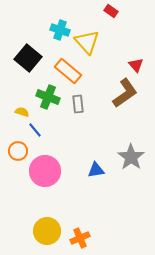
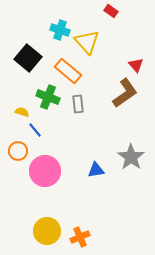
orange cross: moved 1 px up
